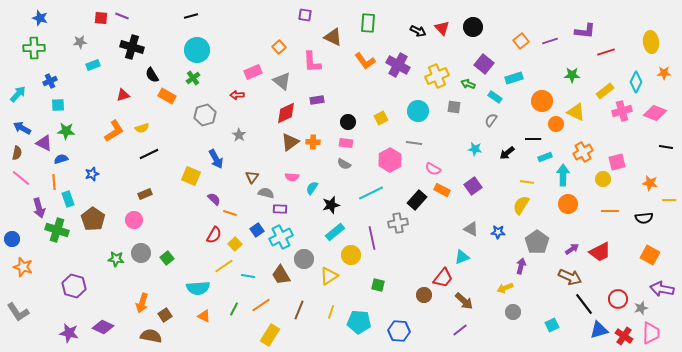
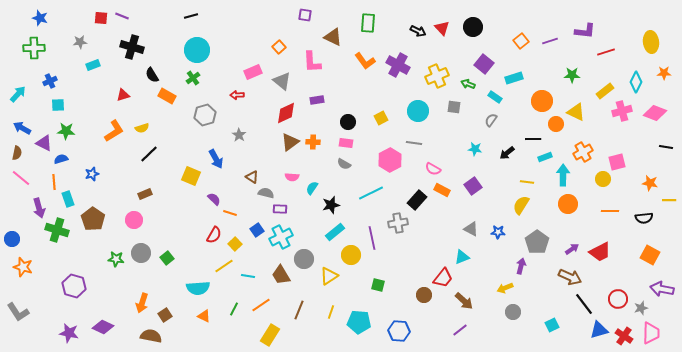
black line at (149, 154): rotated 18 degrees counterclockwise
brown triangle at (252, 177): rotated 32 degrees counterclockwise
